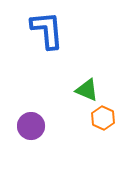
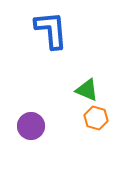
blue L-shape: moved 4 px right
orange hexagon: moved 7 px left; rotated 10 degrees counterclockwise
